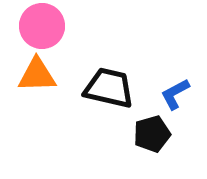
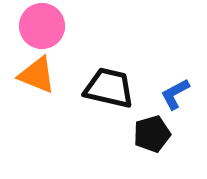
orange triangle: rotated 24 degrees clockwise
